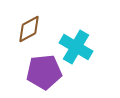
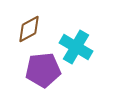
purple pentagon: moved 1 px left, 2 px up
